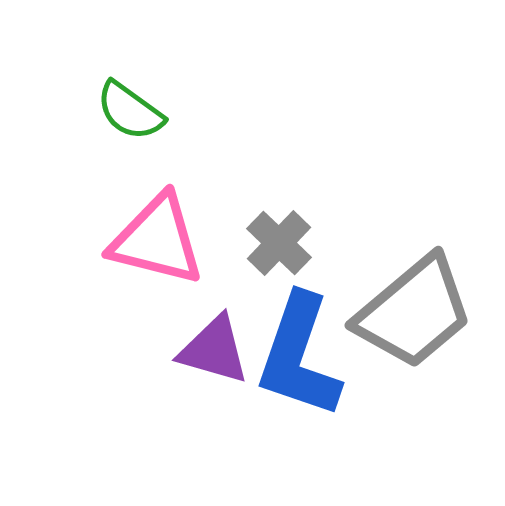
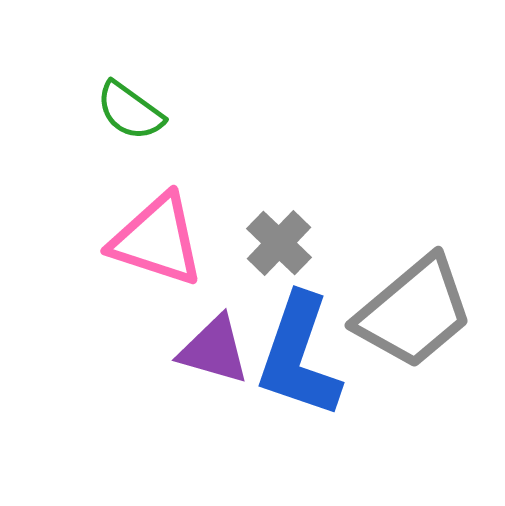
pink triangle: rotated 4 degrees clockwise
